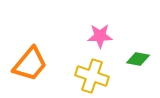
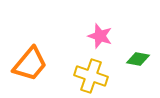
pink star: rotated 20 degrees clockwise
yellow cross: moved 1 px left
